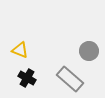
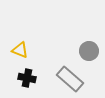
black cross: rotated 18 degrees counterclockwise
